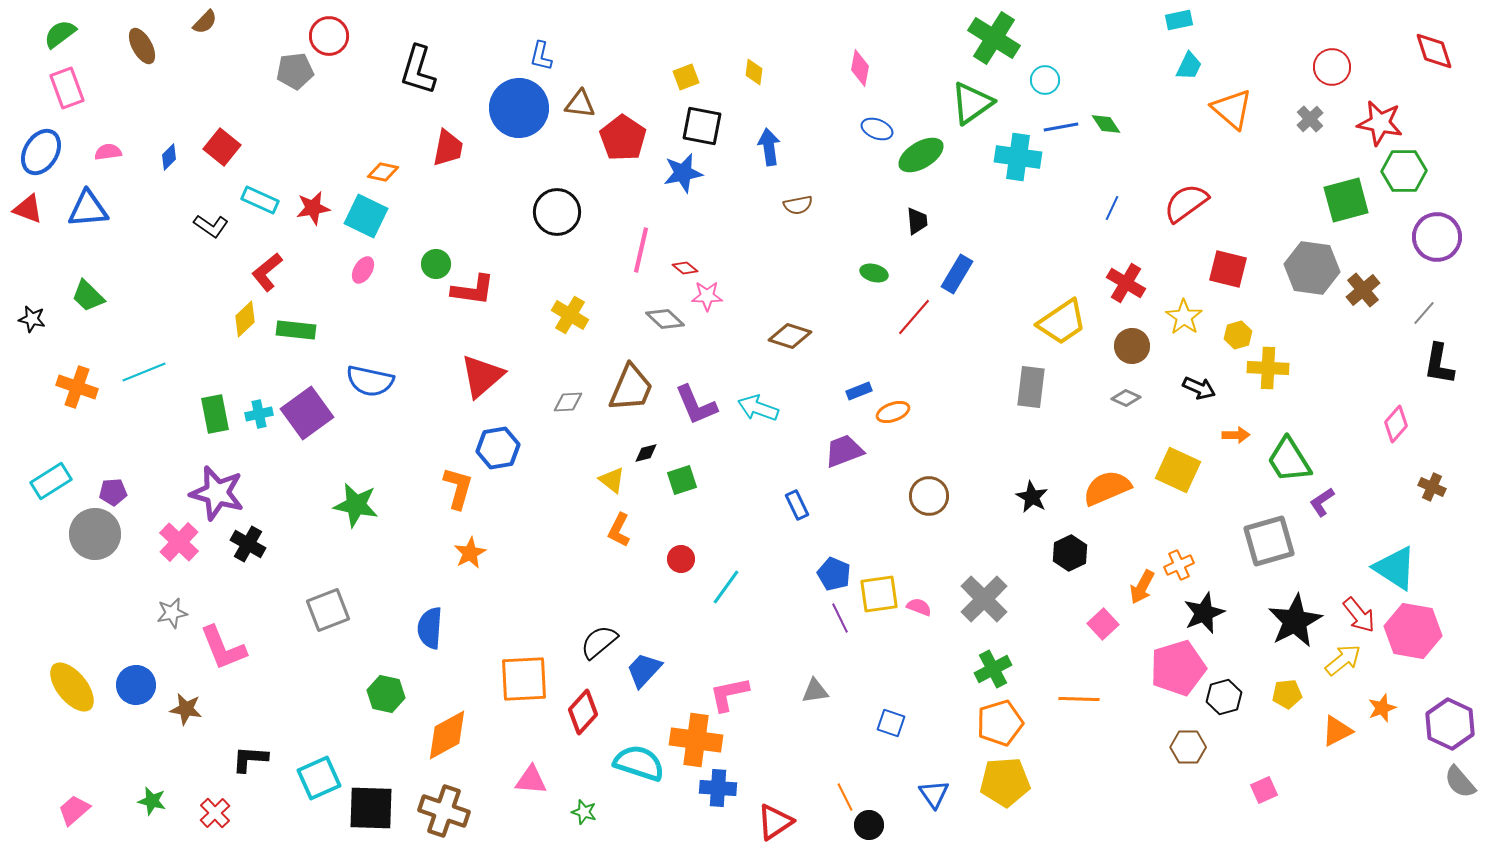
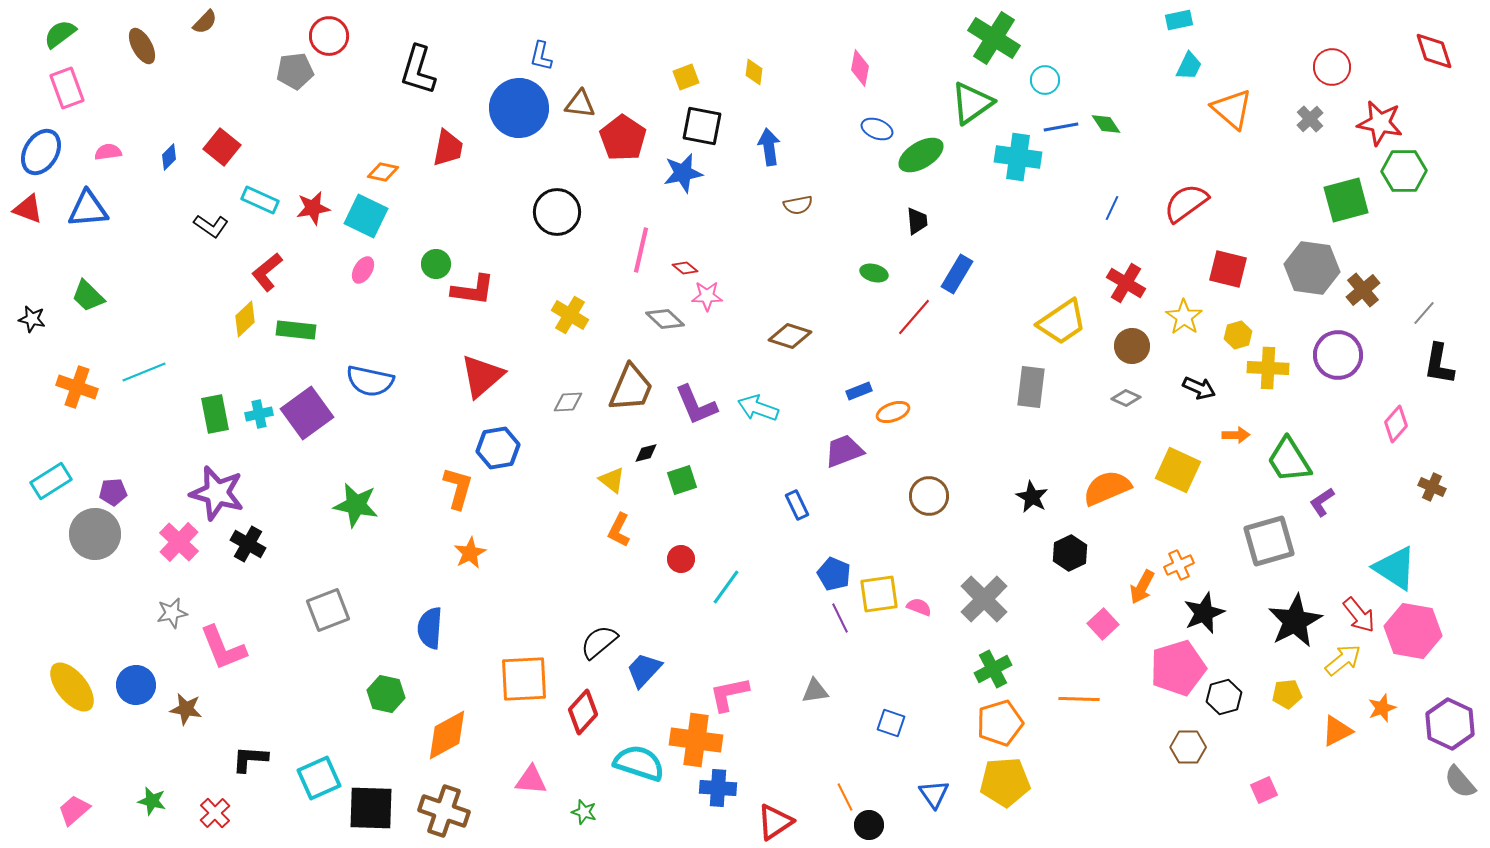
purple circle at (1437, 237): moved 99 px left, 118 px down
